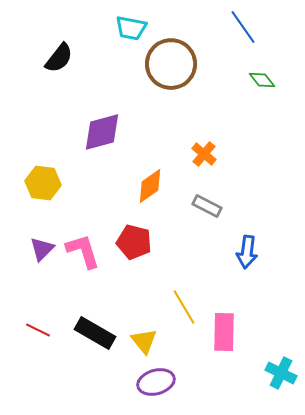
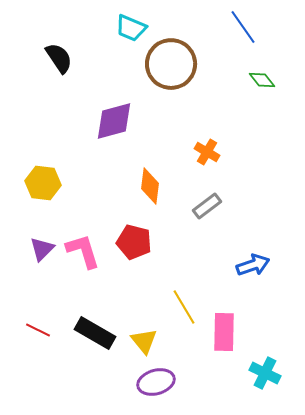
cyan trapezoid: rotated 12 degrees clockwise
black semicircle: rotated 72 degrees counterclockwise
purple diamond: moved 12 px right, 11 px up
orange cross: moved 3 px right, 2 px up; rotated 10 degrees counterclockwise
orange diamond: rotated 48 degrees counterclockwise
gray rectangle: rotated 64 degrees counterclockwise
blue arrow: moved 6 px right, 13 px down; rotated 116 degrees counterclockwise
cyan cross: moved 16 px left
